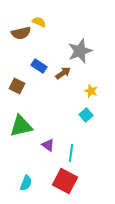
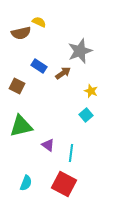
red square: moved 1 px left, 3 px down
